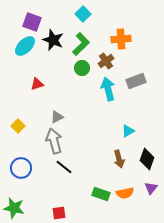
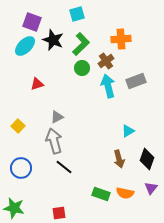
cyan square: moved 6 px left; rotated 28 degrees clockwise
cyan arrow: moved 3 px up
orange semicircle: rotated 24 degrees clockwise
